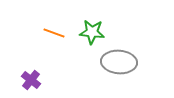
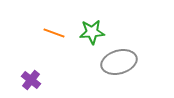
green star: rotated 10 degrees counterclockwise
gray ellipse: rotated 20 degrees counterclockwise
